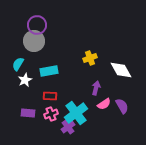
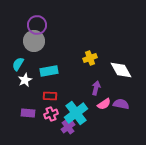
purple semicircle: moved 1 px left, 2 px up; rotated 49 degrees counterclockwise
